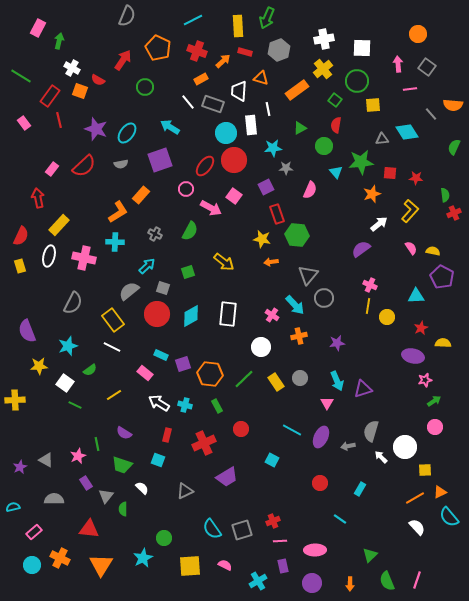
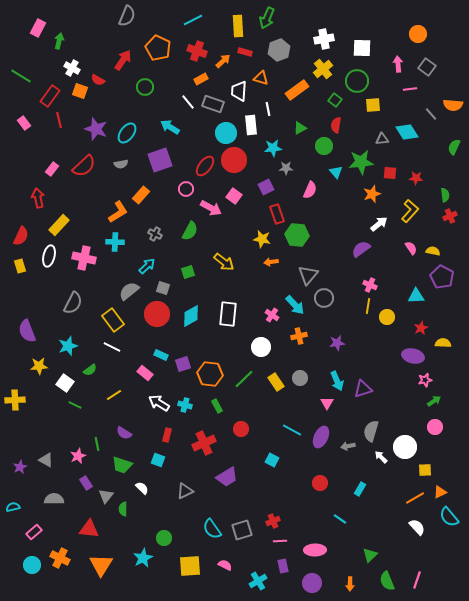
red cross at (454, 213): moved 4 px left, 3 px down
